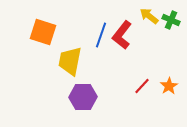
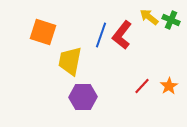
yellow arrow: moved 1 px down
